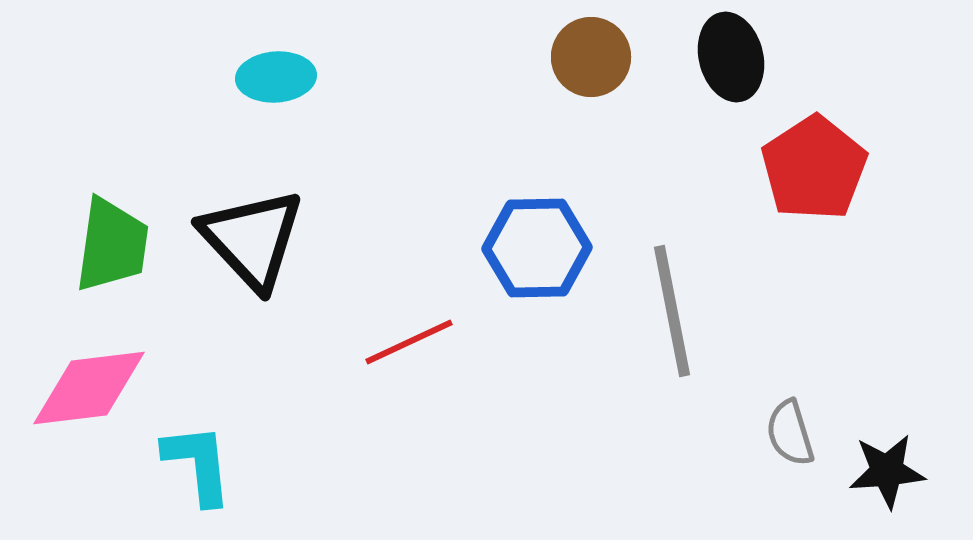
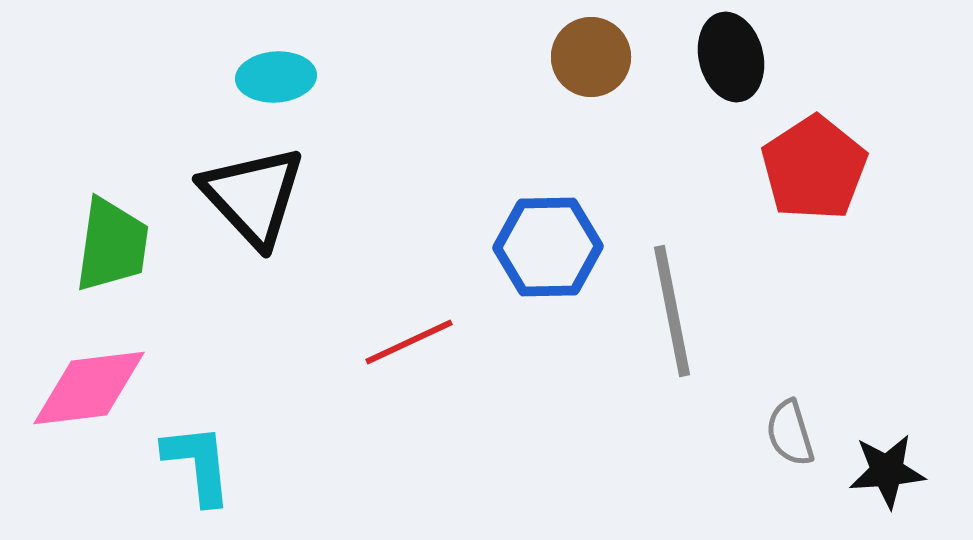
black triangle: moved 1 px right, 43 px up
blue hexagon: moved 11 px right, 1 px up
